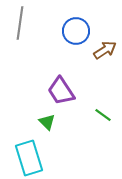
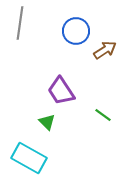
cyan rectangle: rotated 44 degrees counterclockwise
